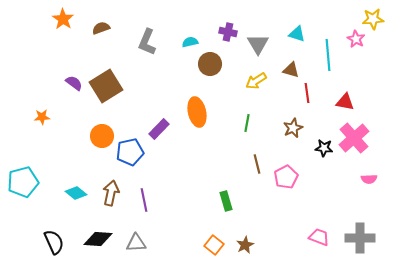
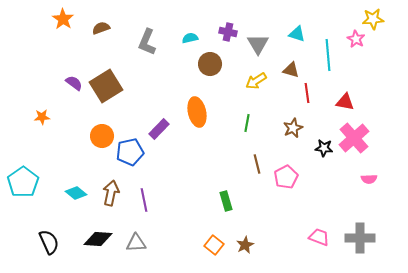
cyan semicircle at (190, 42): moved 4 px up
cyan pentagon at (23, 182): rotated 20 degrees counterclockwise
black semicircle at (54, 242): moved 5 px left
